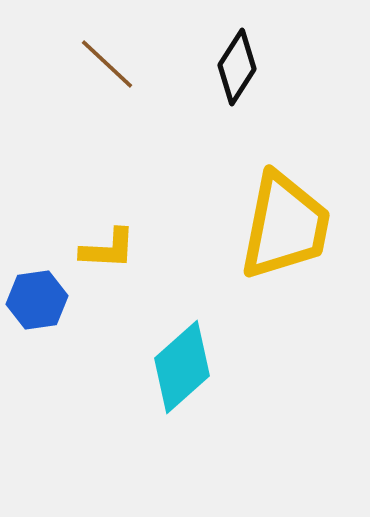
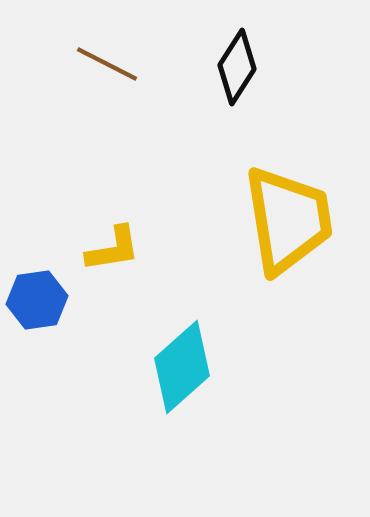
brown line: rotated 16 degrees counterclockwise
yellow trapezoid: moved 3 px right, 6 px up; rotated 20 degrees counterclockwise
yellow L-shape: moved 5 px right; rotated 12 degrees counterclockwise
